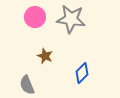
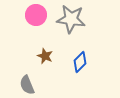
pink circle: moved 1 px right, 2 px up
blue diamond: moved 2 px left, 11 px up
